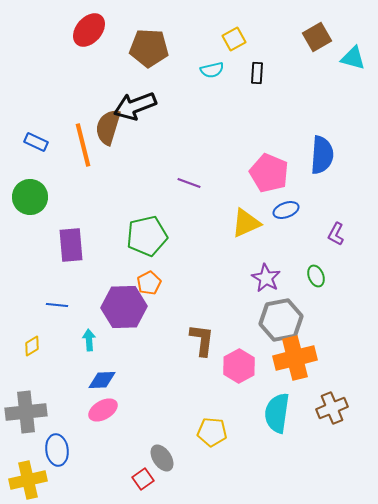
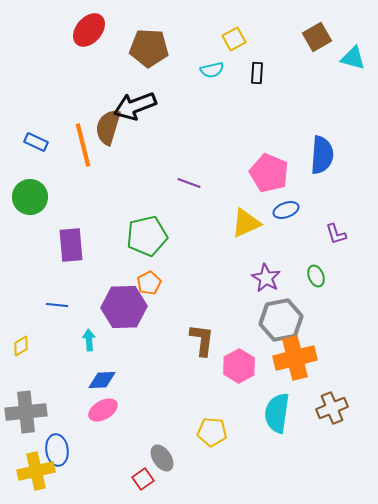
purple L-shape at (336, 234): rotated 45 degrees counterclockwise
yellow diamond at (32, 346): moved 11 px left
yellow cross at (28, 480): moved 8 px right, 9 px up
